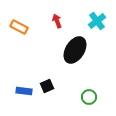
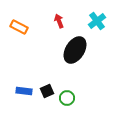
red arrow: moved 2 px right
black square: moved 5 px down
green circle: moved 22 px left, 1 px down
